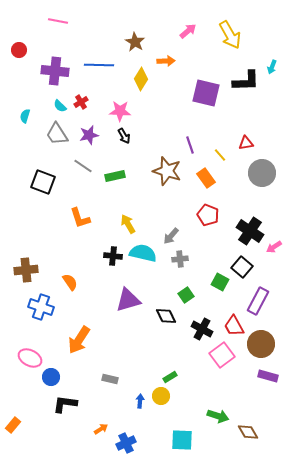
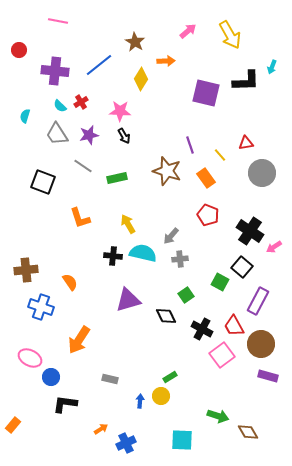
blue line at (99, 65): rotated 40 degrees counterclockwise
green rectangle at (115, 176): moved 2 px right, 2 px down
